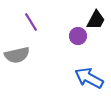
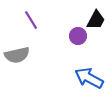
purple line: moved 2 px up
